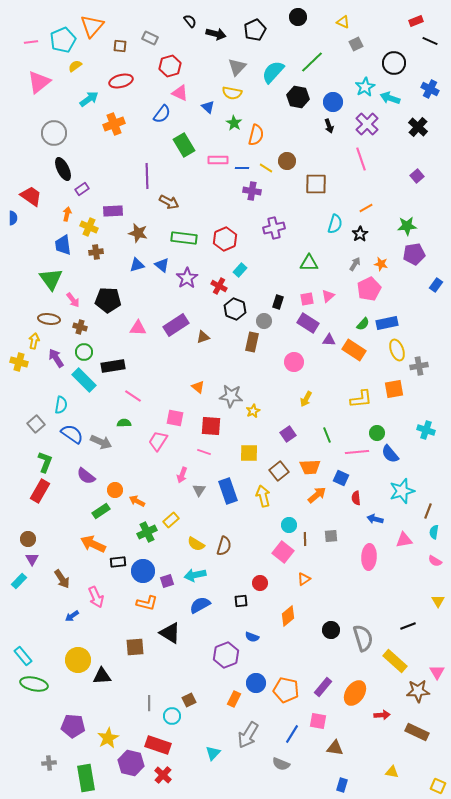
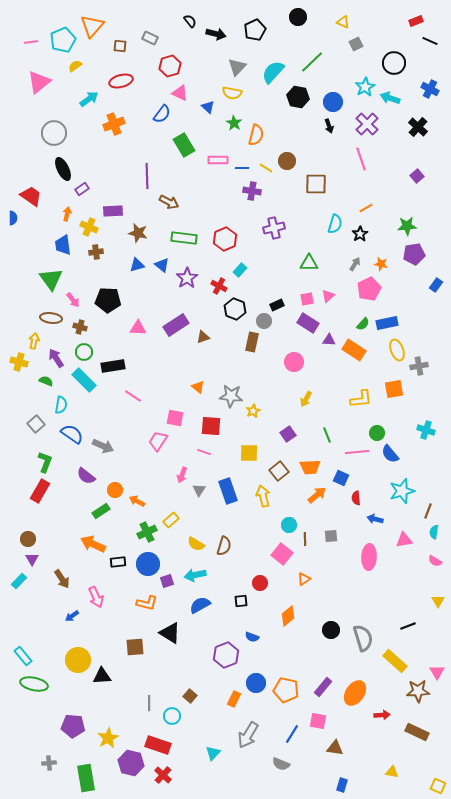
black rectangle at (278, 302): moved 1 px left, 3 px down; rotated 48 degrees clockwise
brown ellipse at (49, 319): moved 2 px right, 1 px up
green semicircle at (124, 423): moved 78 px left, 42 px up; rotated 24 degrees clockwise
gray arrow at (101, 442): moved 2 px right, 4 px down
pink square at (283, 552): moved 1 px left, 2 px down
blue circle at (143, 571): moved 5 px right, 7 px up
brown square at (189, 700): moved 1 px right, 4 px up; rotated 24 degrees counterclockwise
